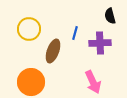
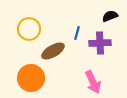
black semicircle: rotated 84 degrees clockwise
blue line: moved 2 px right
brown ellipse: rotated 40 degrees clockwise
orange circle: moved 4 px up
